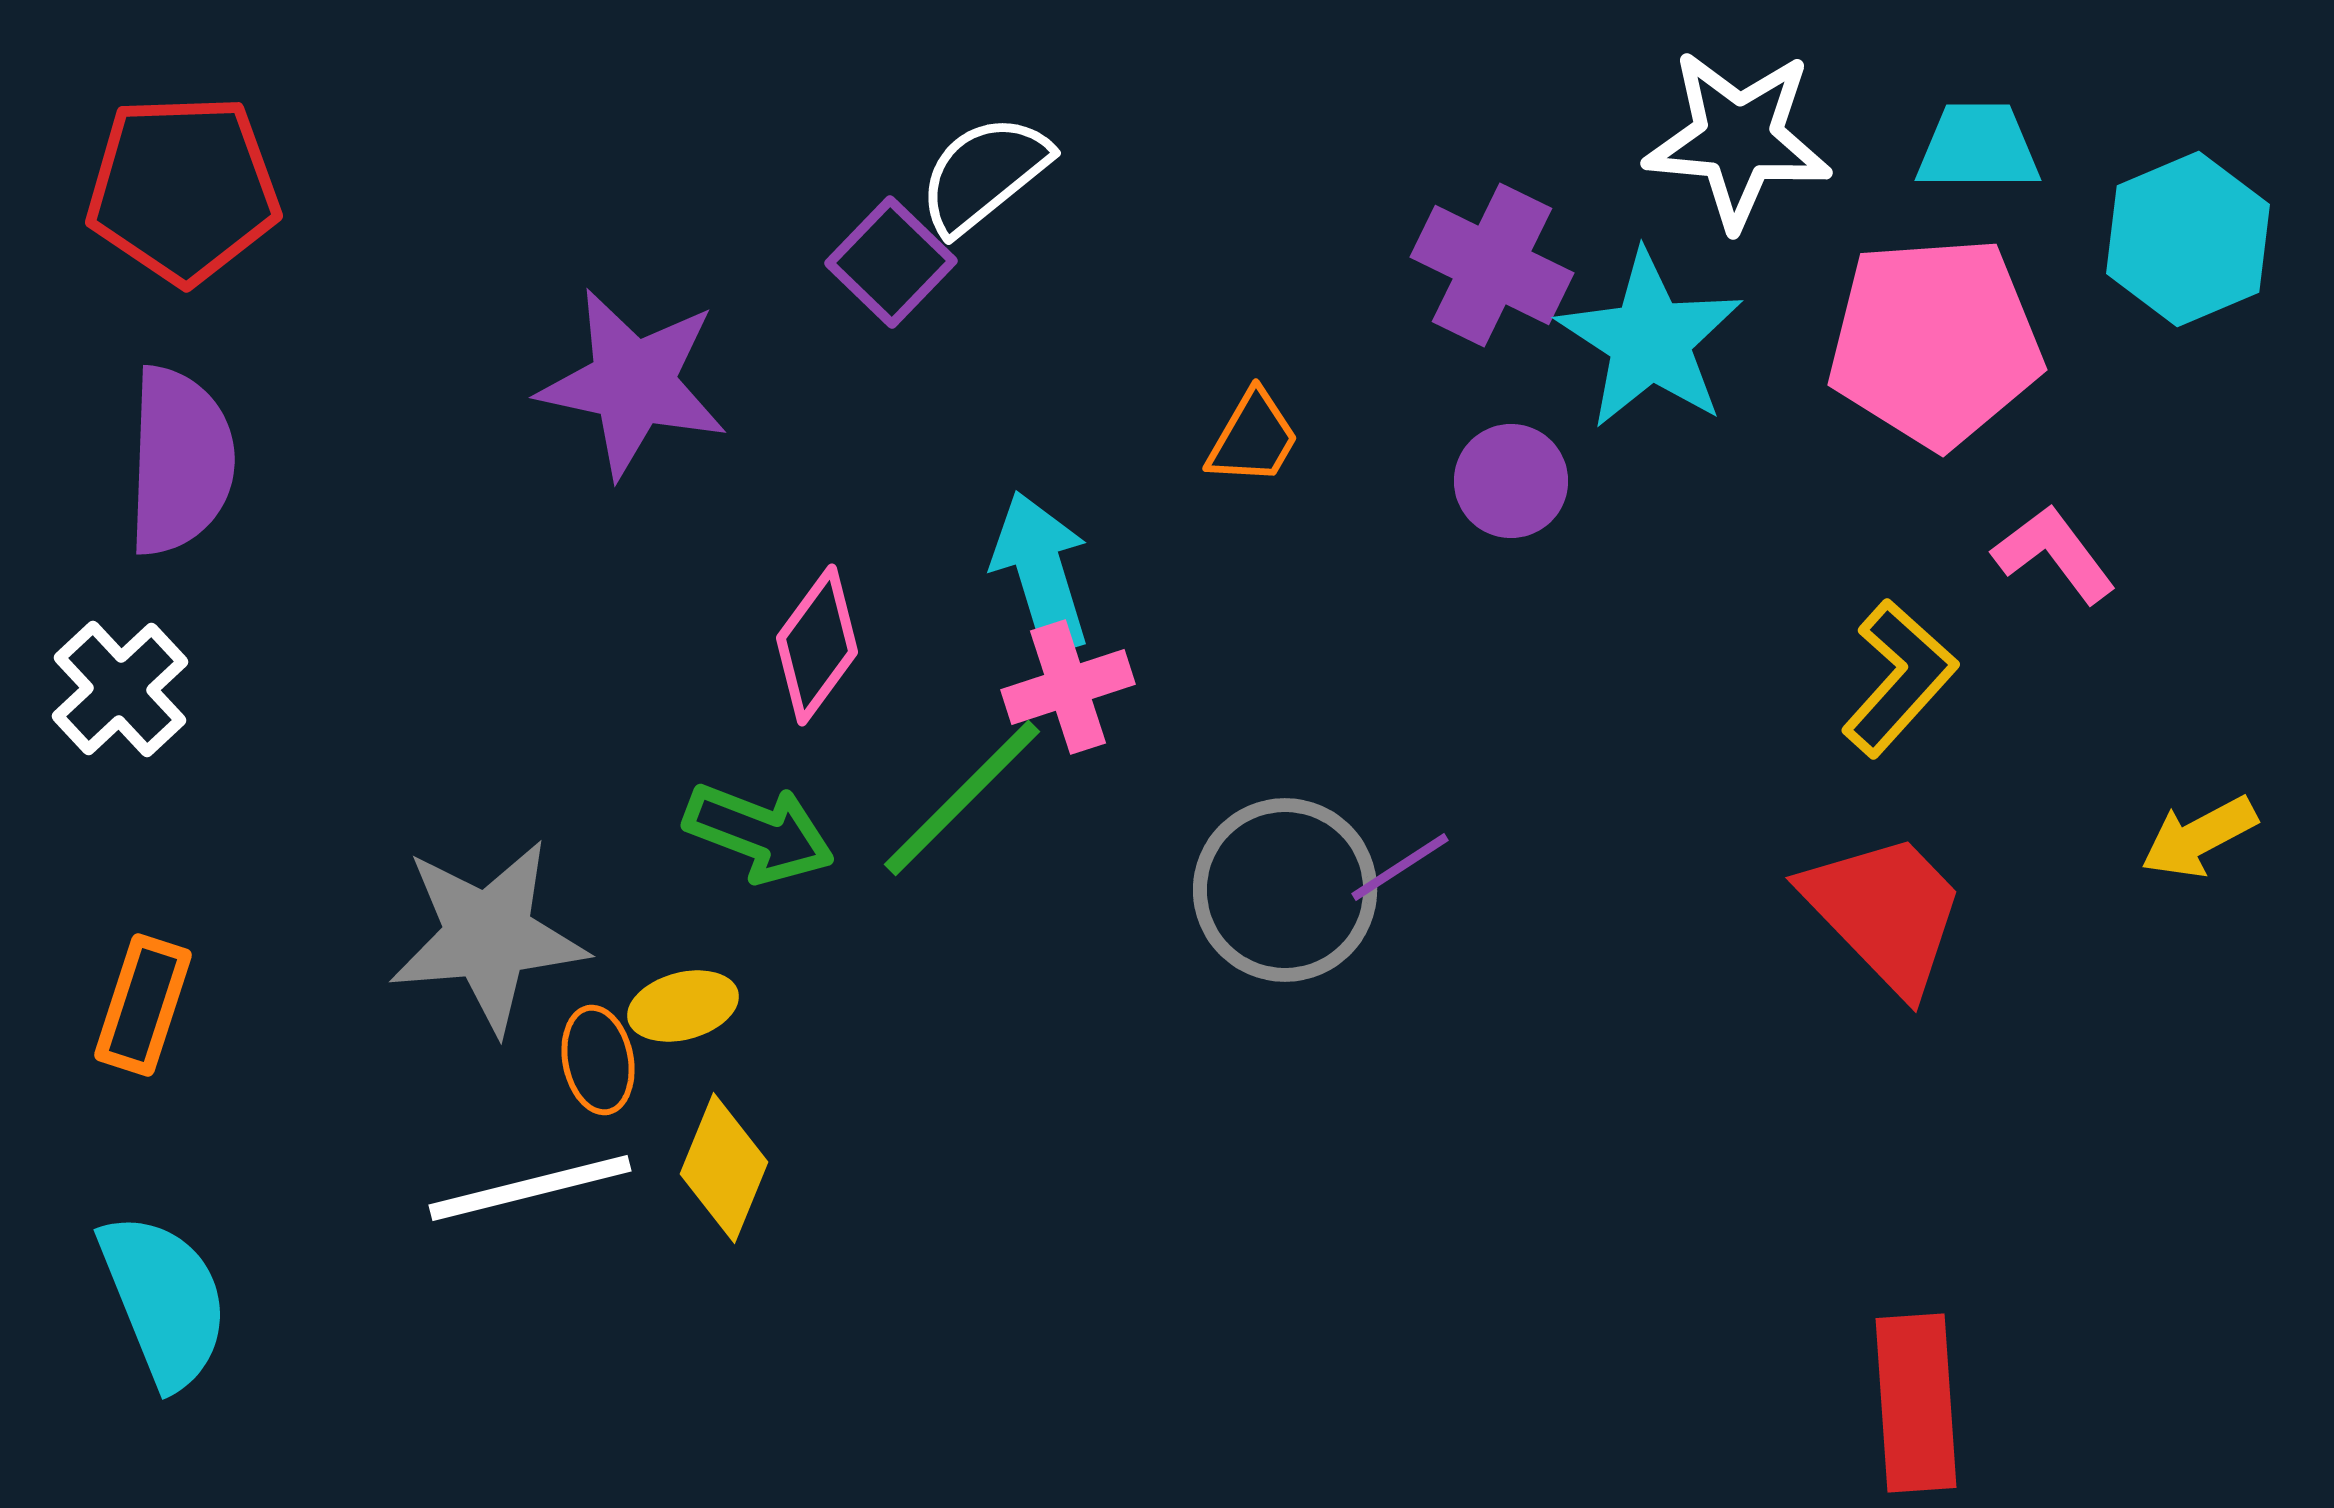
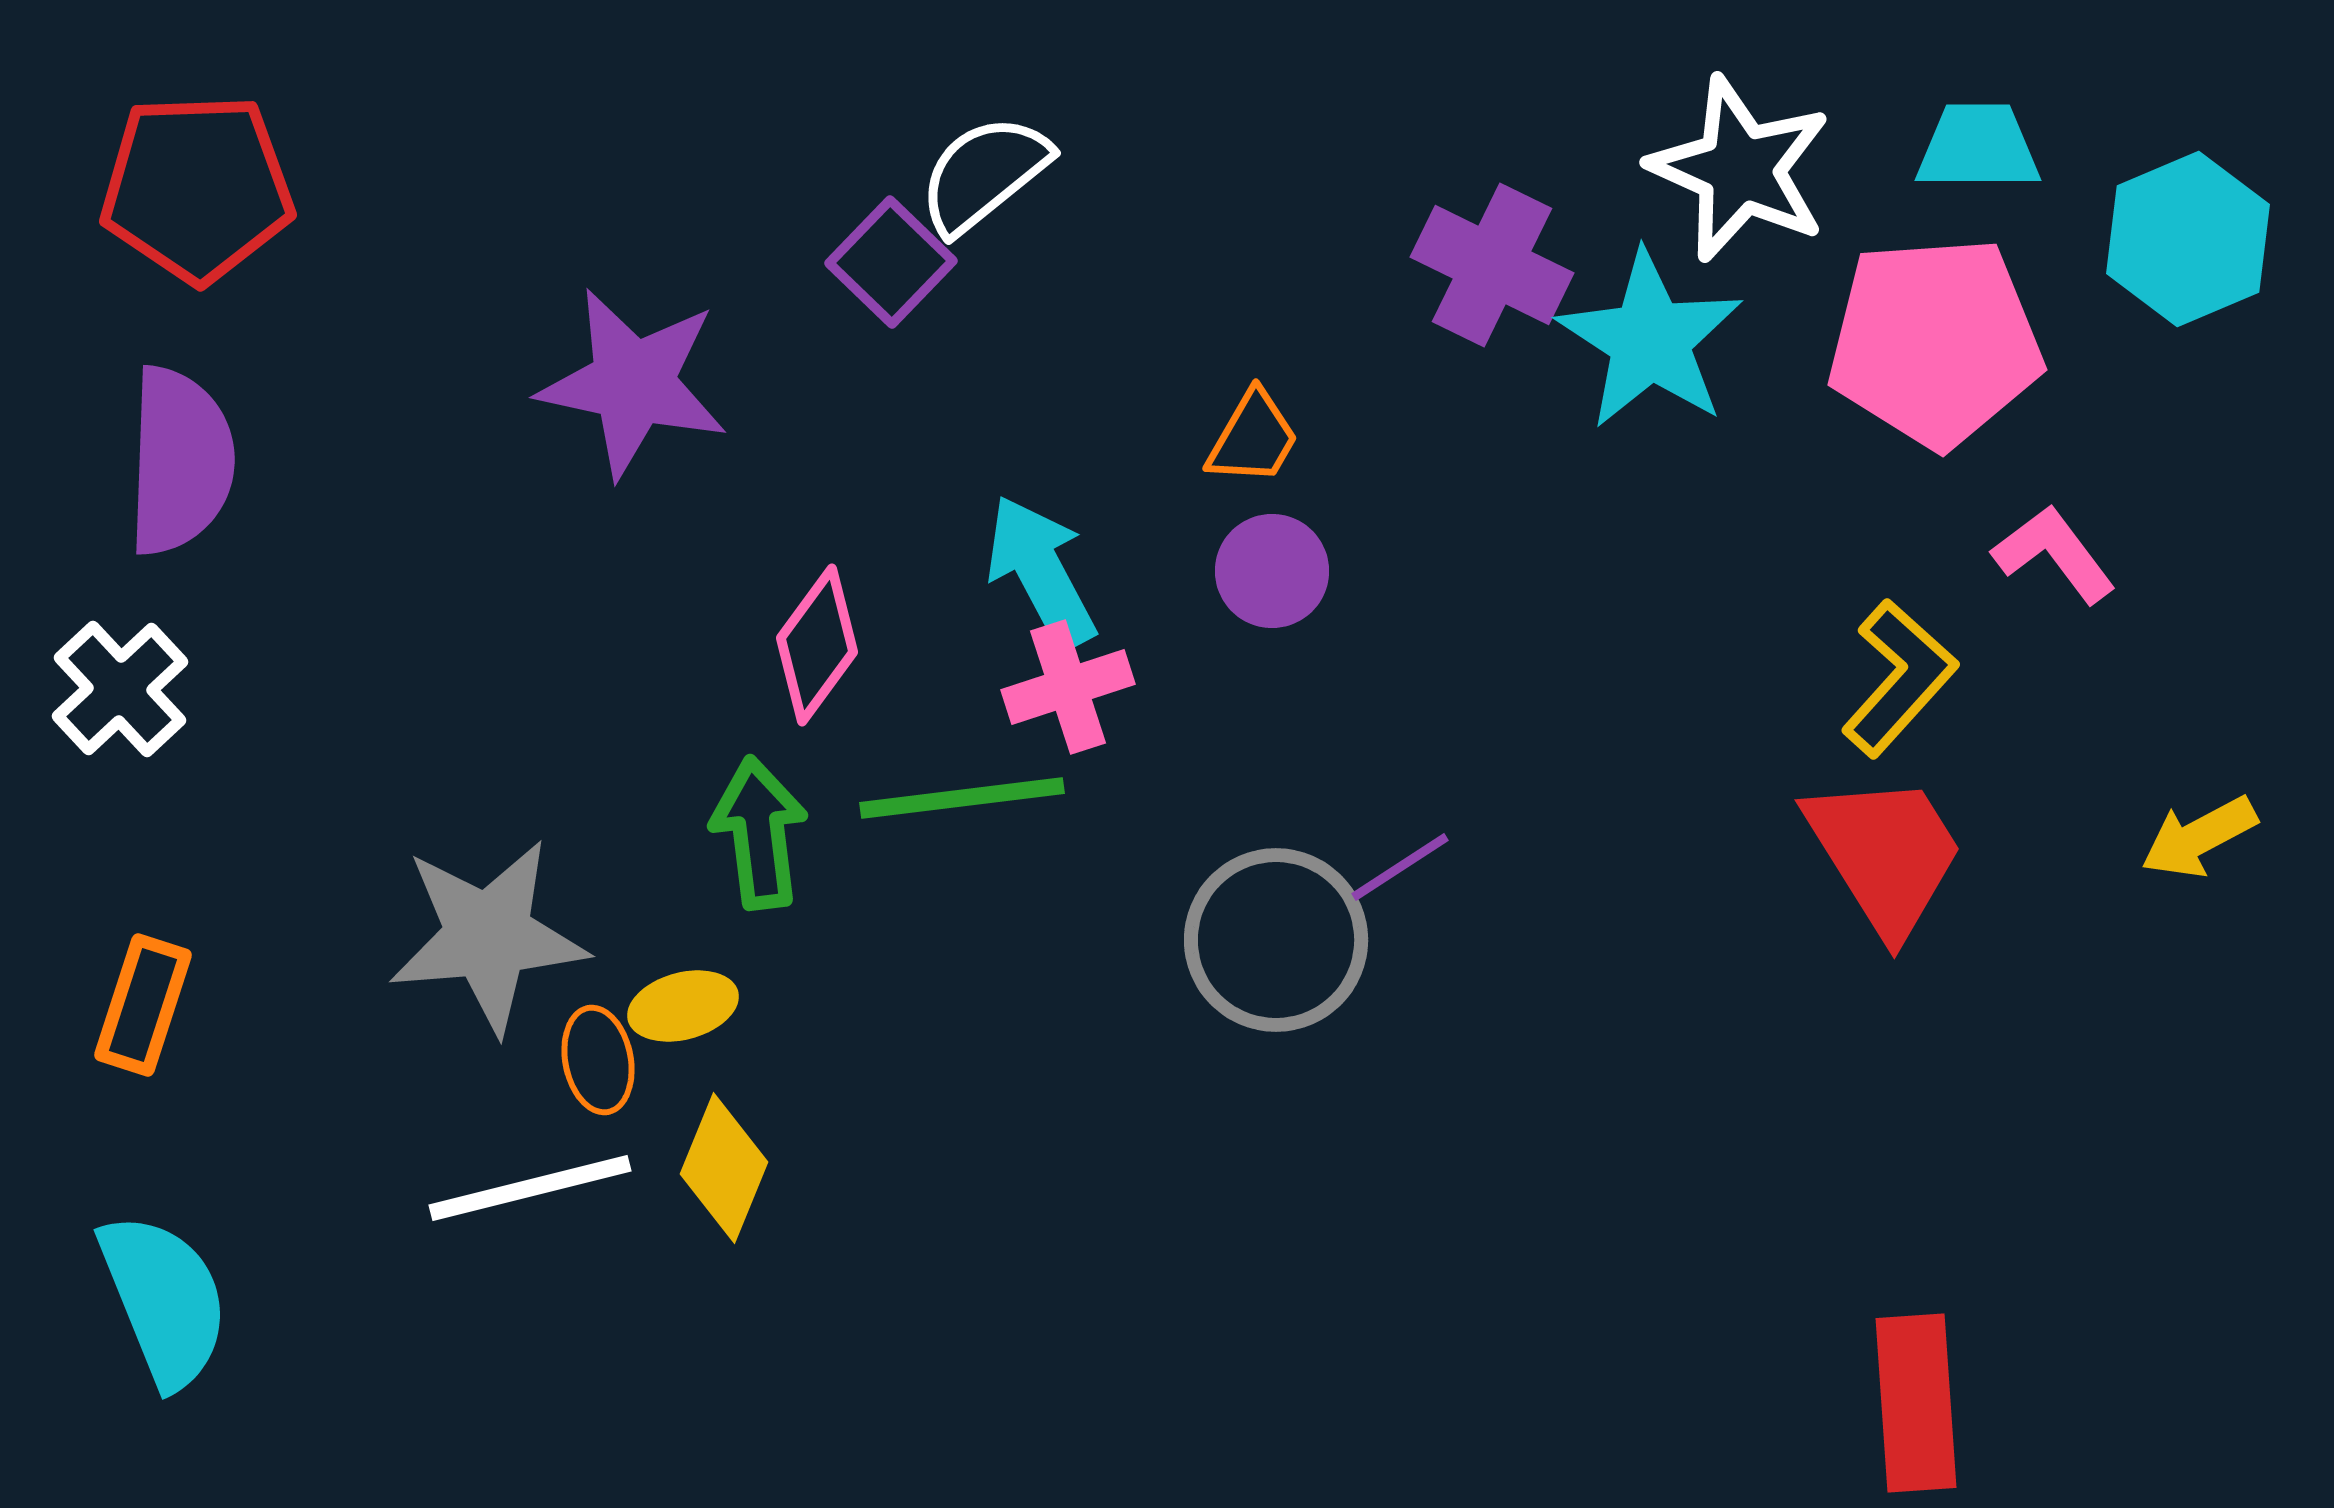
white star: moved 2 px right, 30 px down; rotated 19 degrees clockwise
red pentagon: moved 14 px right, 1 px up
purple circle: moved 239 px left, 90 px down
cyan arrow: rotated 11 degrees counterclockwise
green line: rotated 38 degrees clockwise
green arrow: rotated 118 degrees counterclockwise
gray circle: moved 9 px left, 50 px down
red trapezoid: moved 58 px up; rotated 12 degrees clockwise
